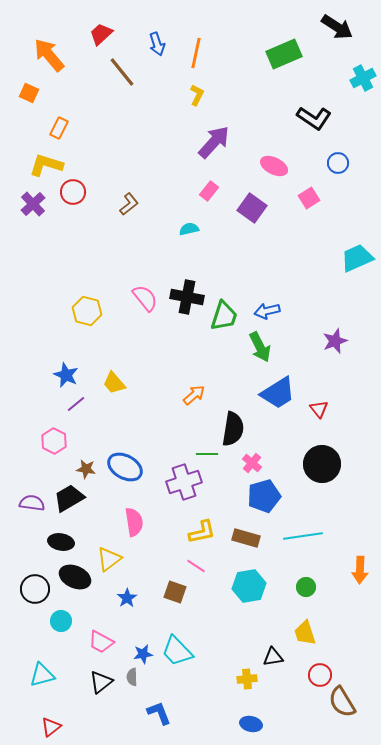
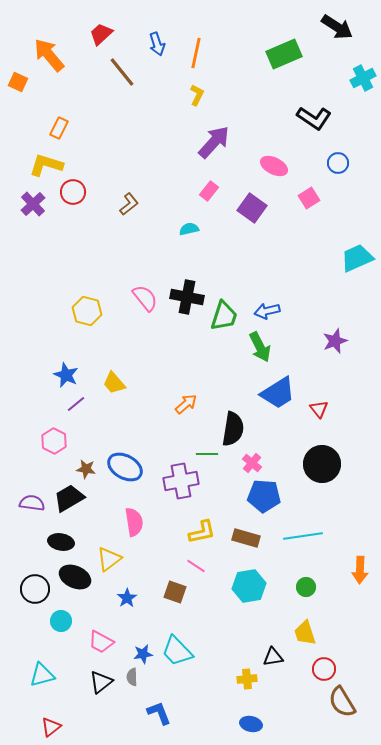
orange square at (29, 93): moved 11 px left, 11 px up
orange arrow at (194, 395): moved 8 px left, 9 px down
purple cross at (184, 482): moved 3 px left, 1 px up; rotated 8 degrees clockwise
blue pentagon at (264, 496): rotated 20 degrees clockwise
red circle at (320, 675): moved 4 px right, 6 px up
